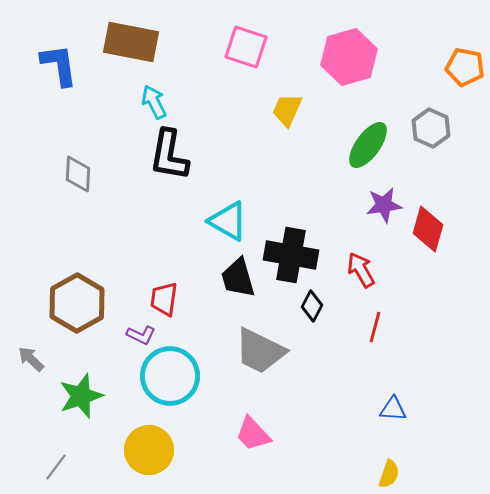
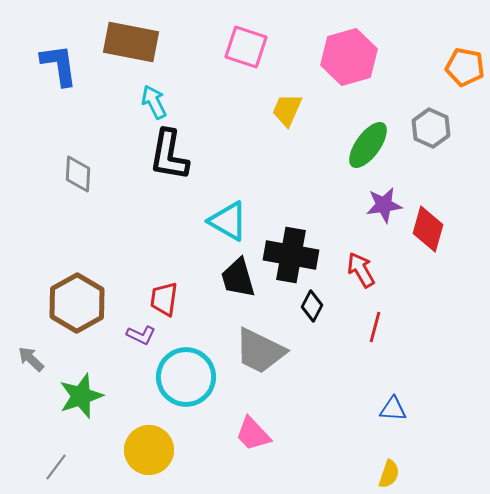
cyan circle: moved 16 px right, 1 px down
